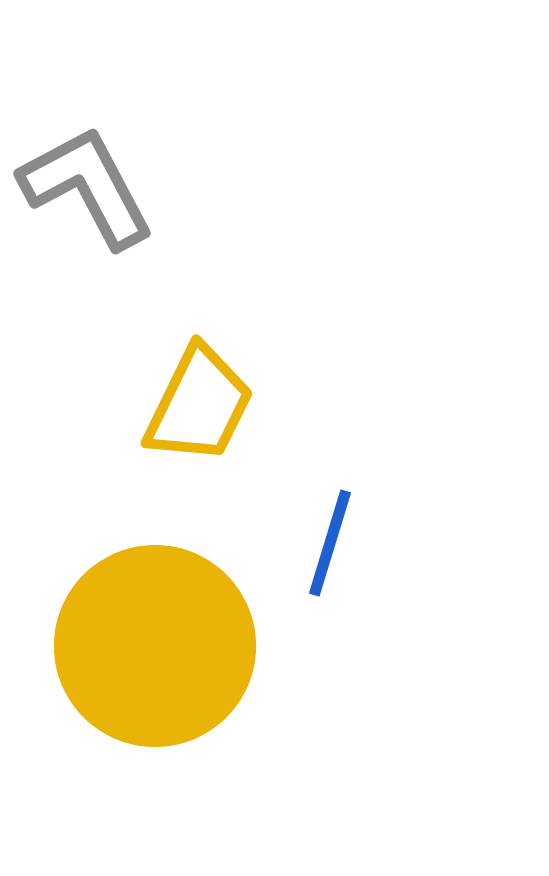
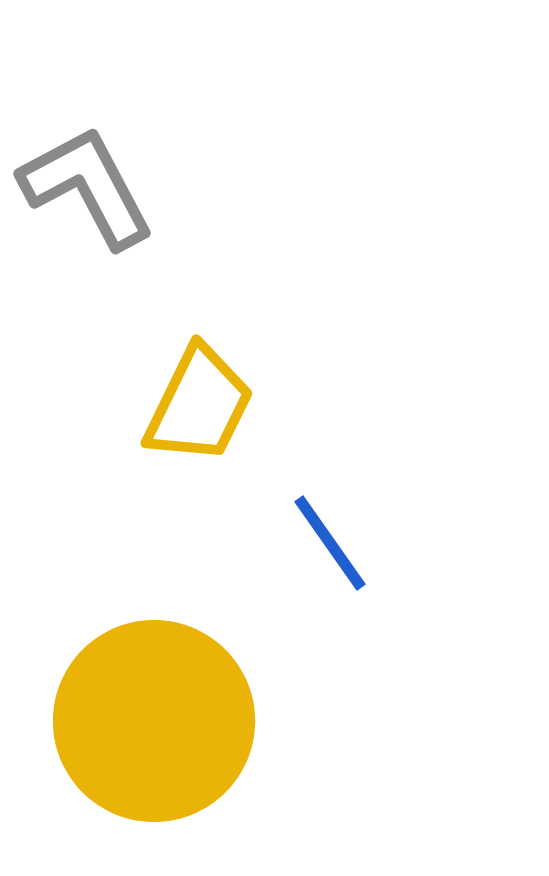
blue line: rotated 52 degrees counterclockwise
yellow circle: moved 1 px left, 75 px down
